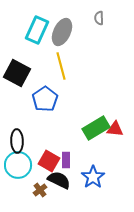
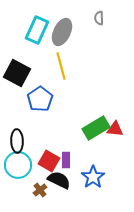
blue pentagon: moved 5 px left
